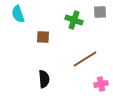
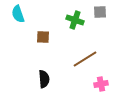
green cross: moved 1 px right
